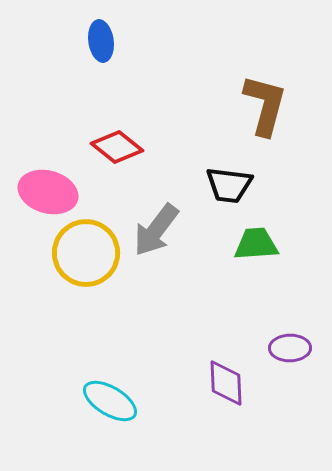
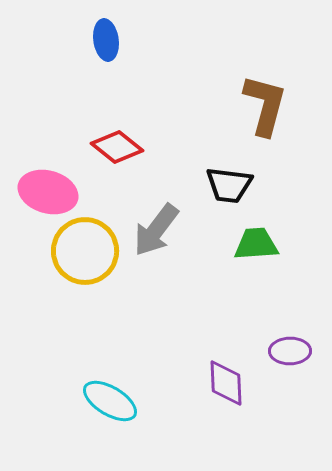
blue ellipse: moved 5 px right, 1 px up
yellow circle: moved 1 px left, 2 px up
purple ellipse: moved 3 px down
